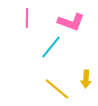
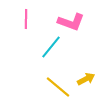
pink line: moved 1 px left, 1 px down
yellow arrow: rotated 120 degrees counterclockwise
yellow line: moved 1 px right, 2 px up
